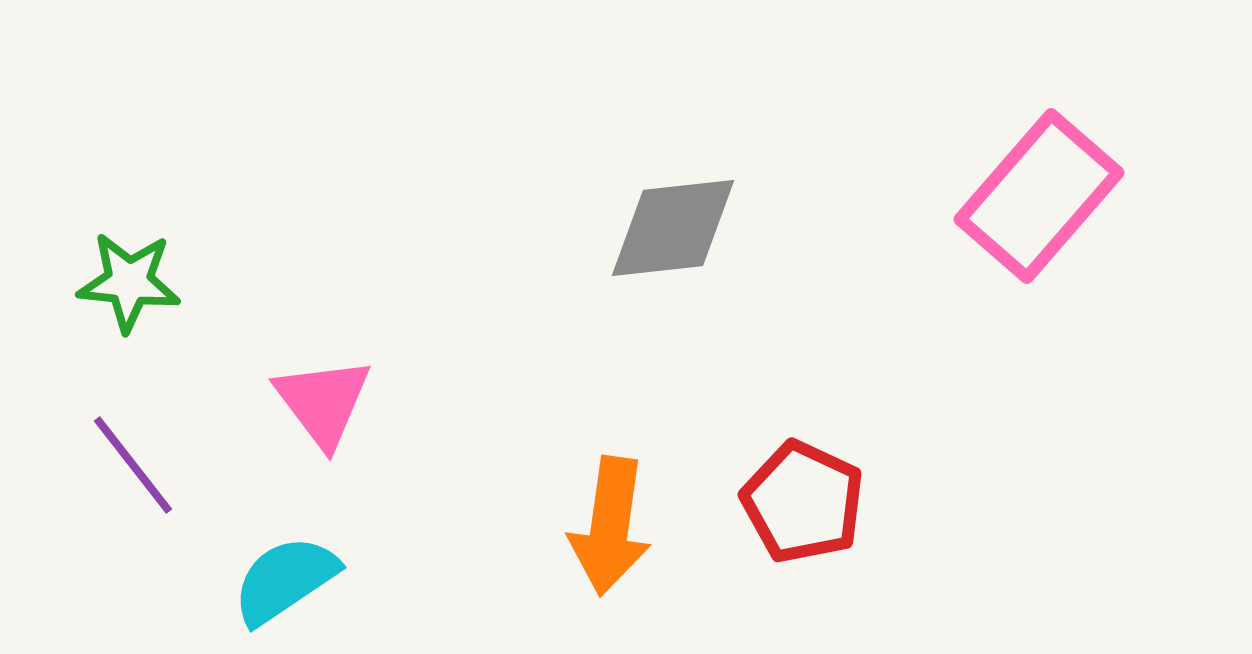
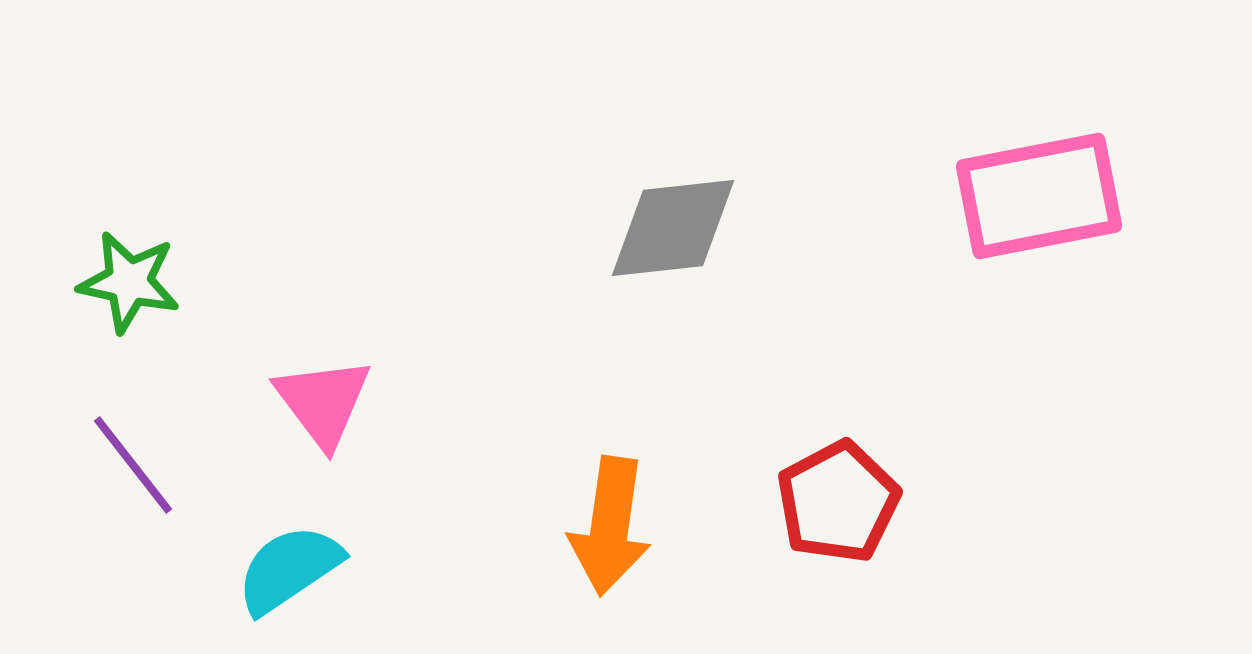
pink rectangle: rotated 38 degrees clockwise
green star: rotated 6 degrees clockwise
red pentagon: moved 35 px right; rotated 19 degrees clockwise
cyan semicircle: moved 4 px right, 11 px up
